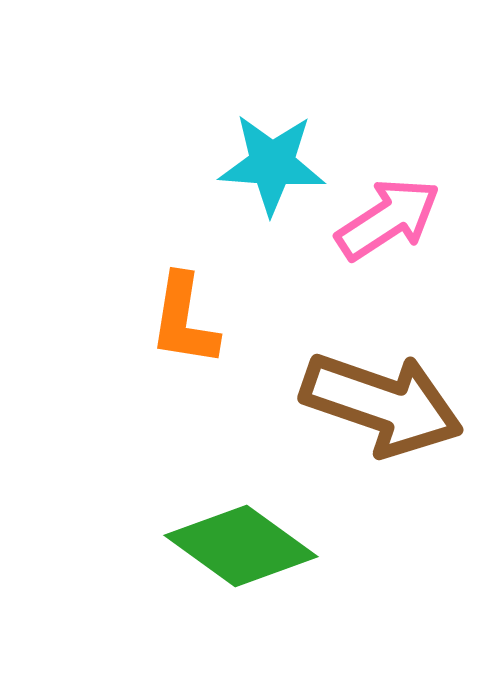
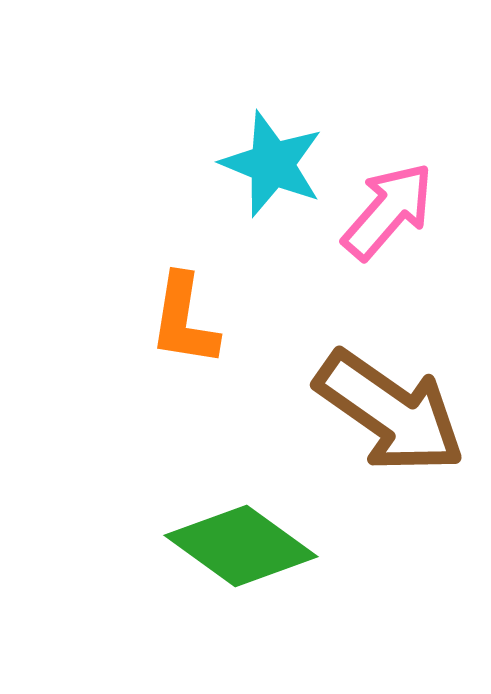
cyan star: rotated 18 degrees clockwise
pink arrow: moved 8 px up; rotated 16 degrees counterclockwise
brown arrow: moved 8 px right, 8 px down; rotated 16 degrees clockwise
